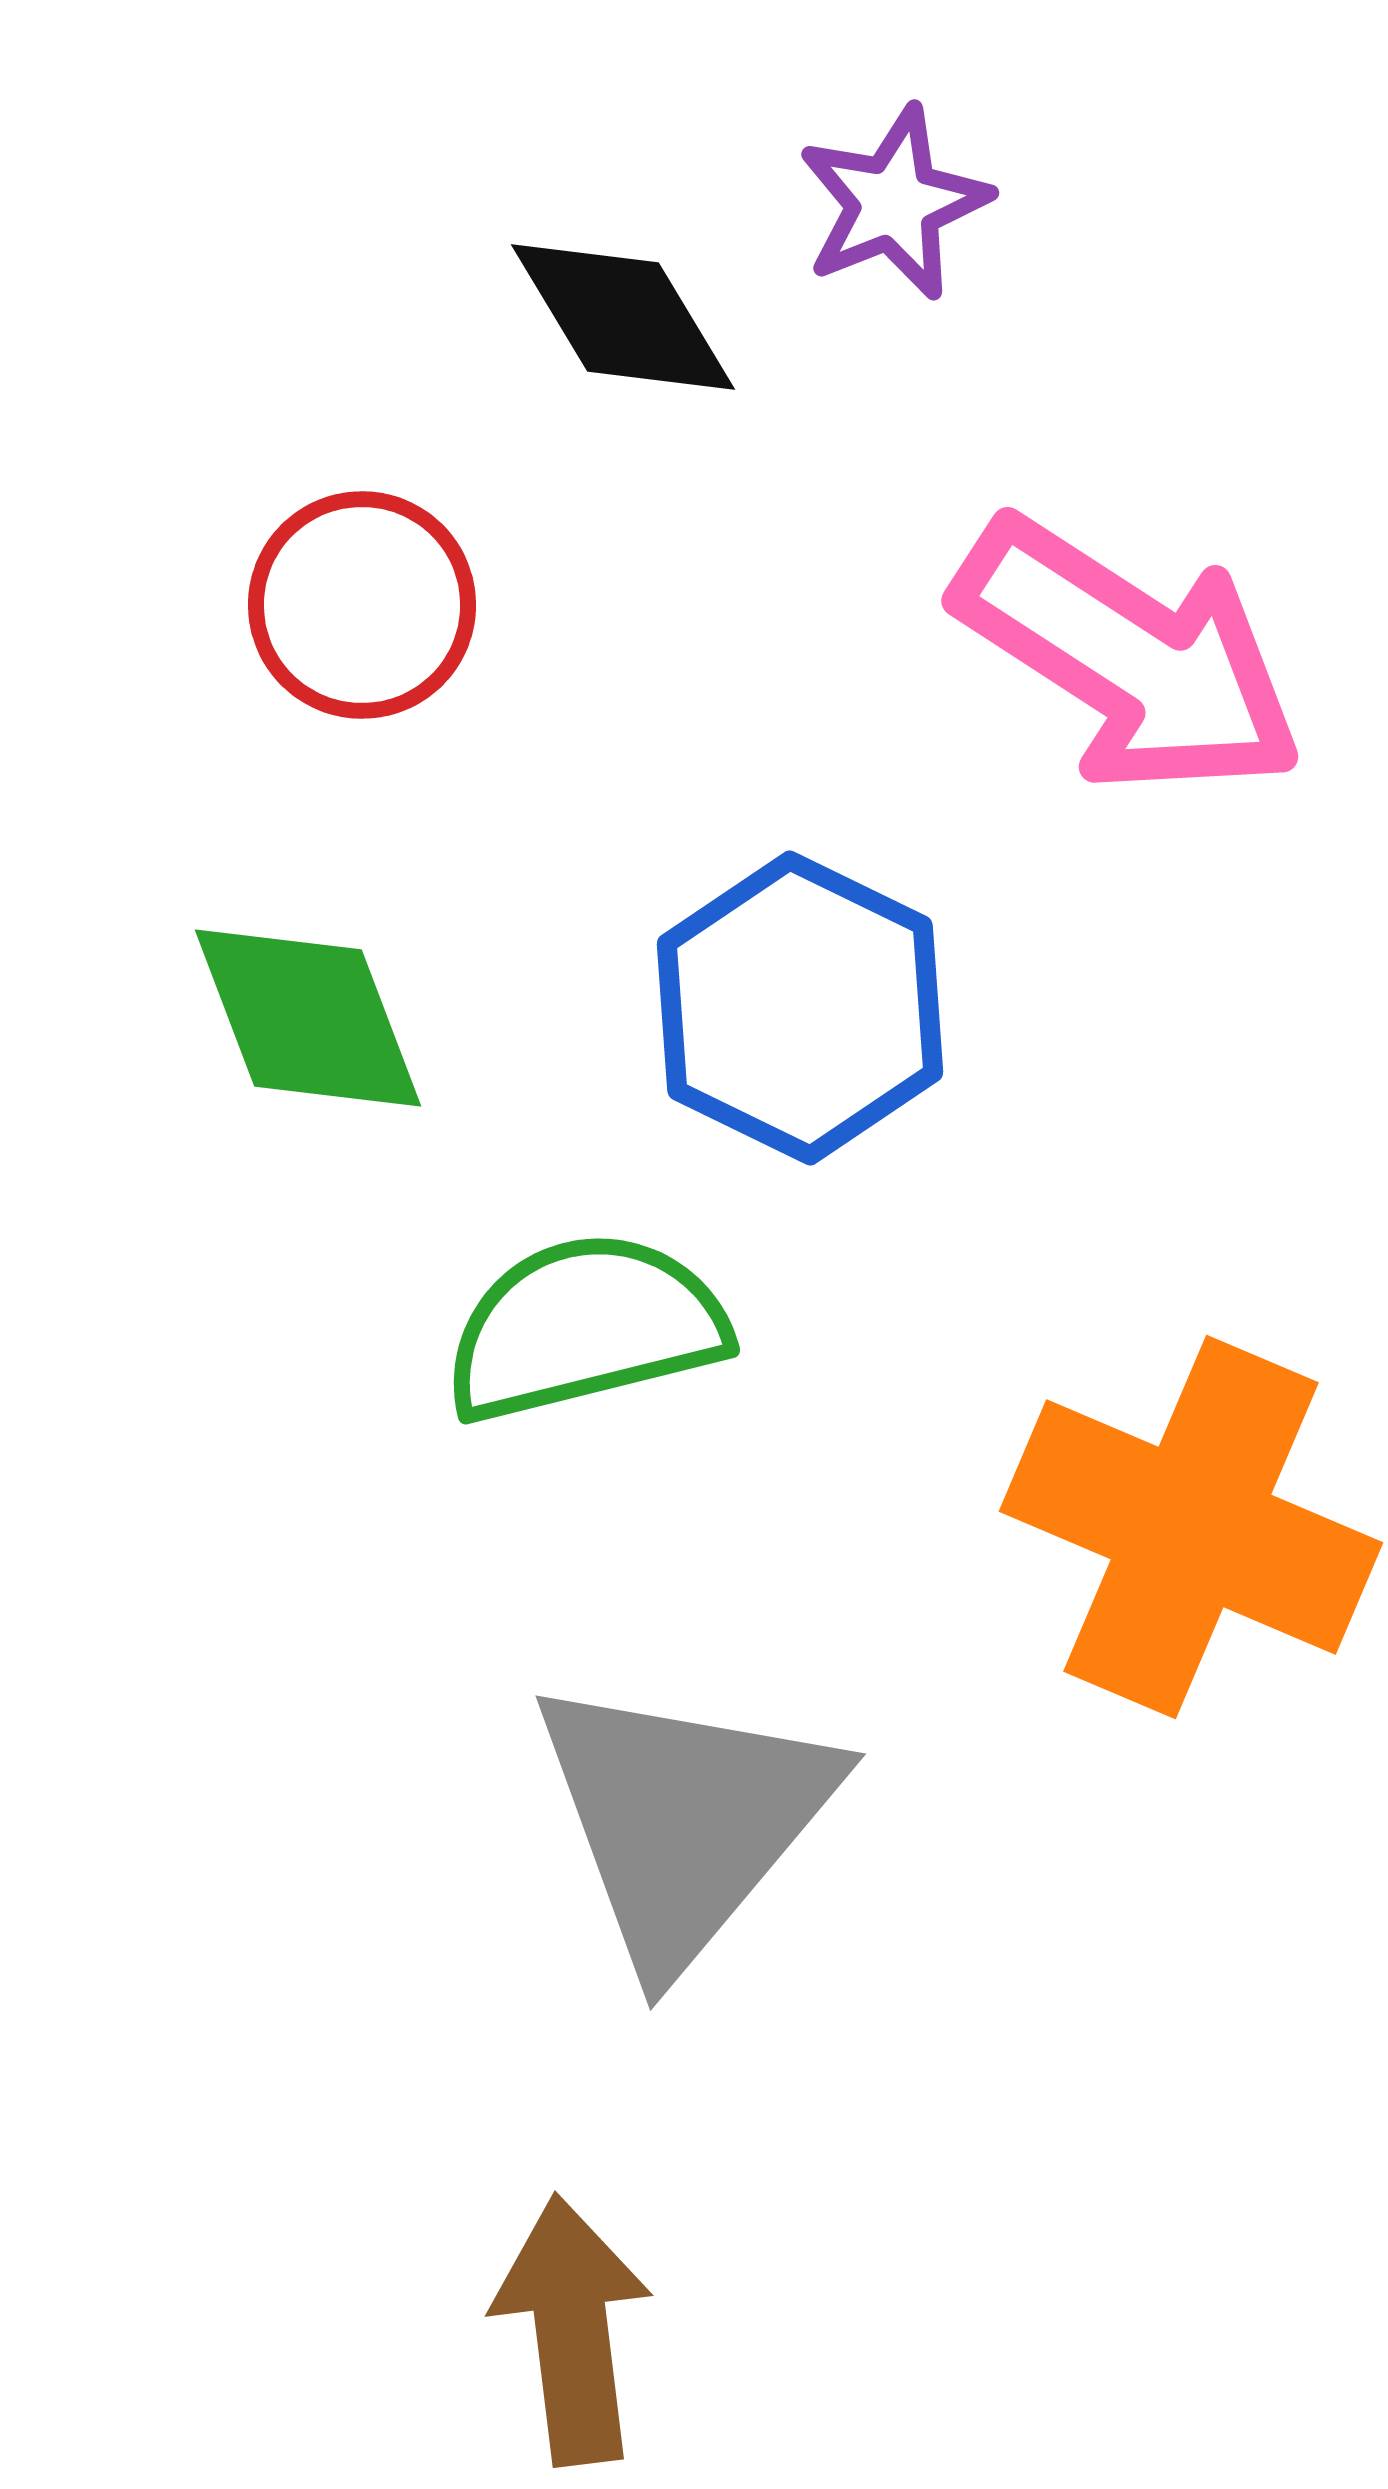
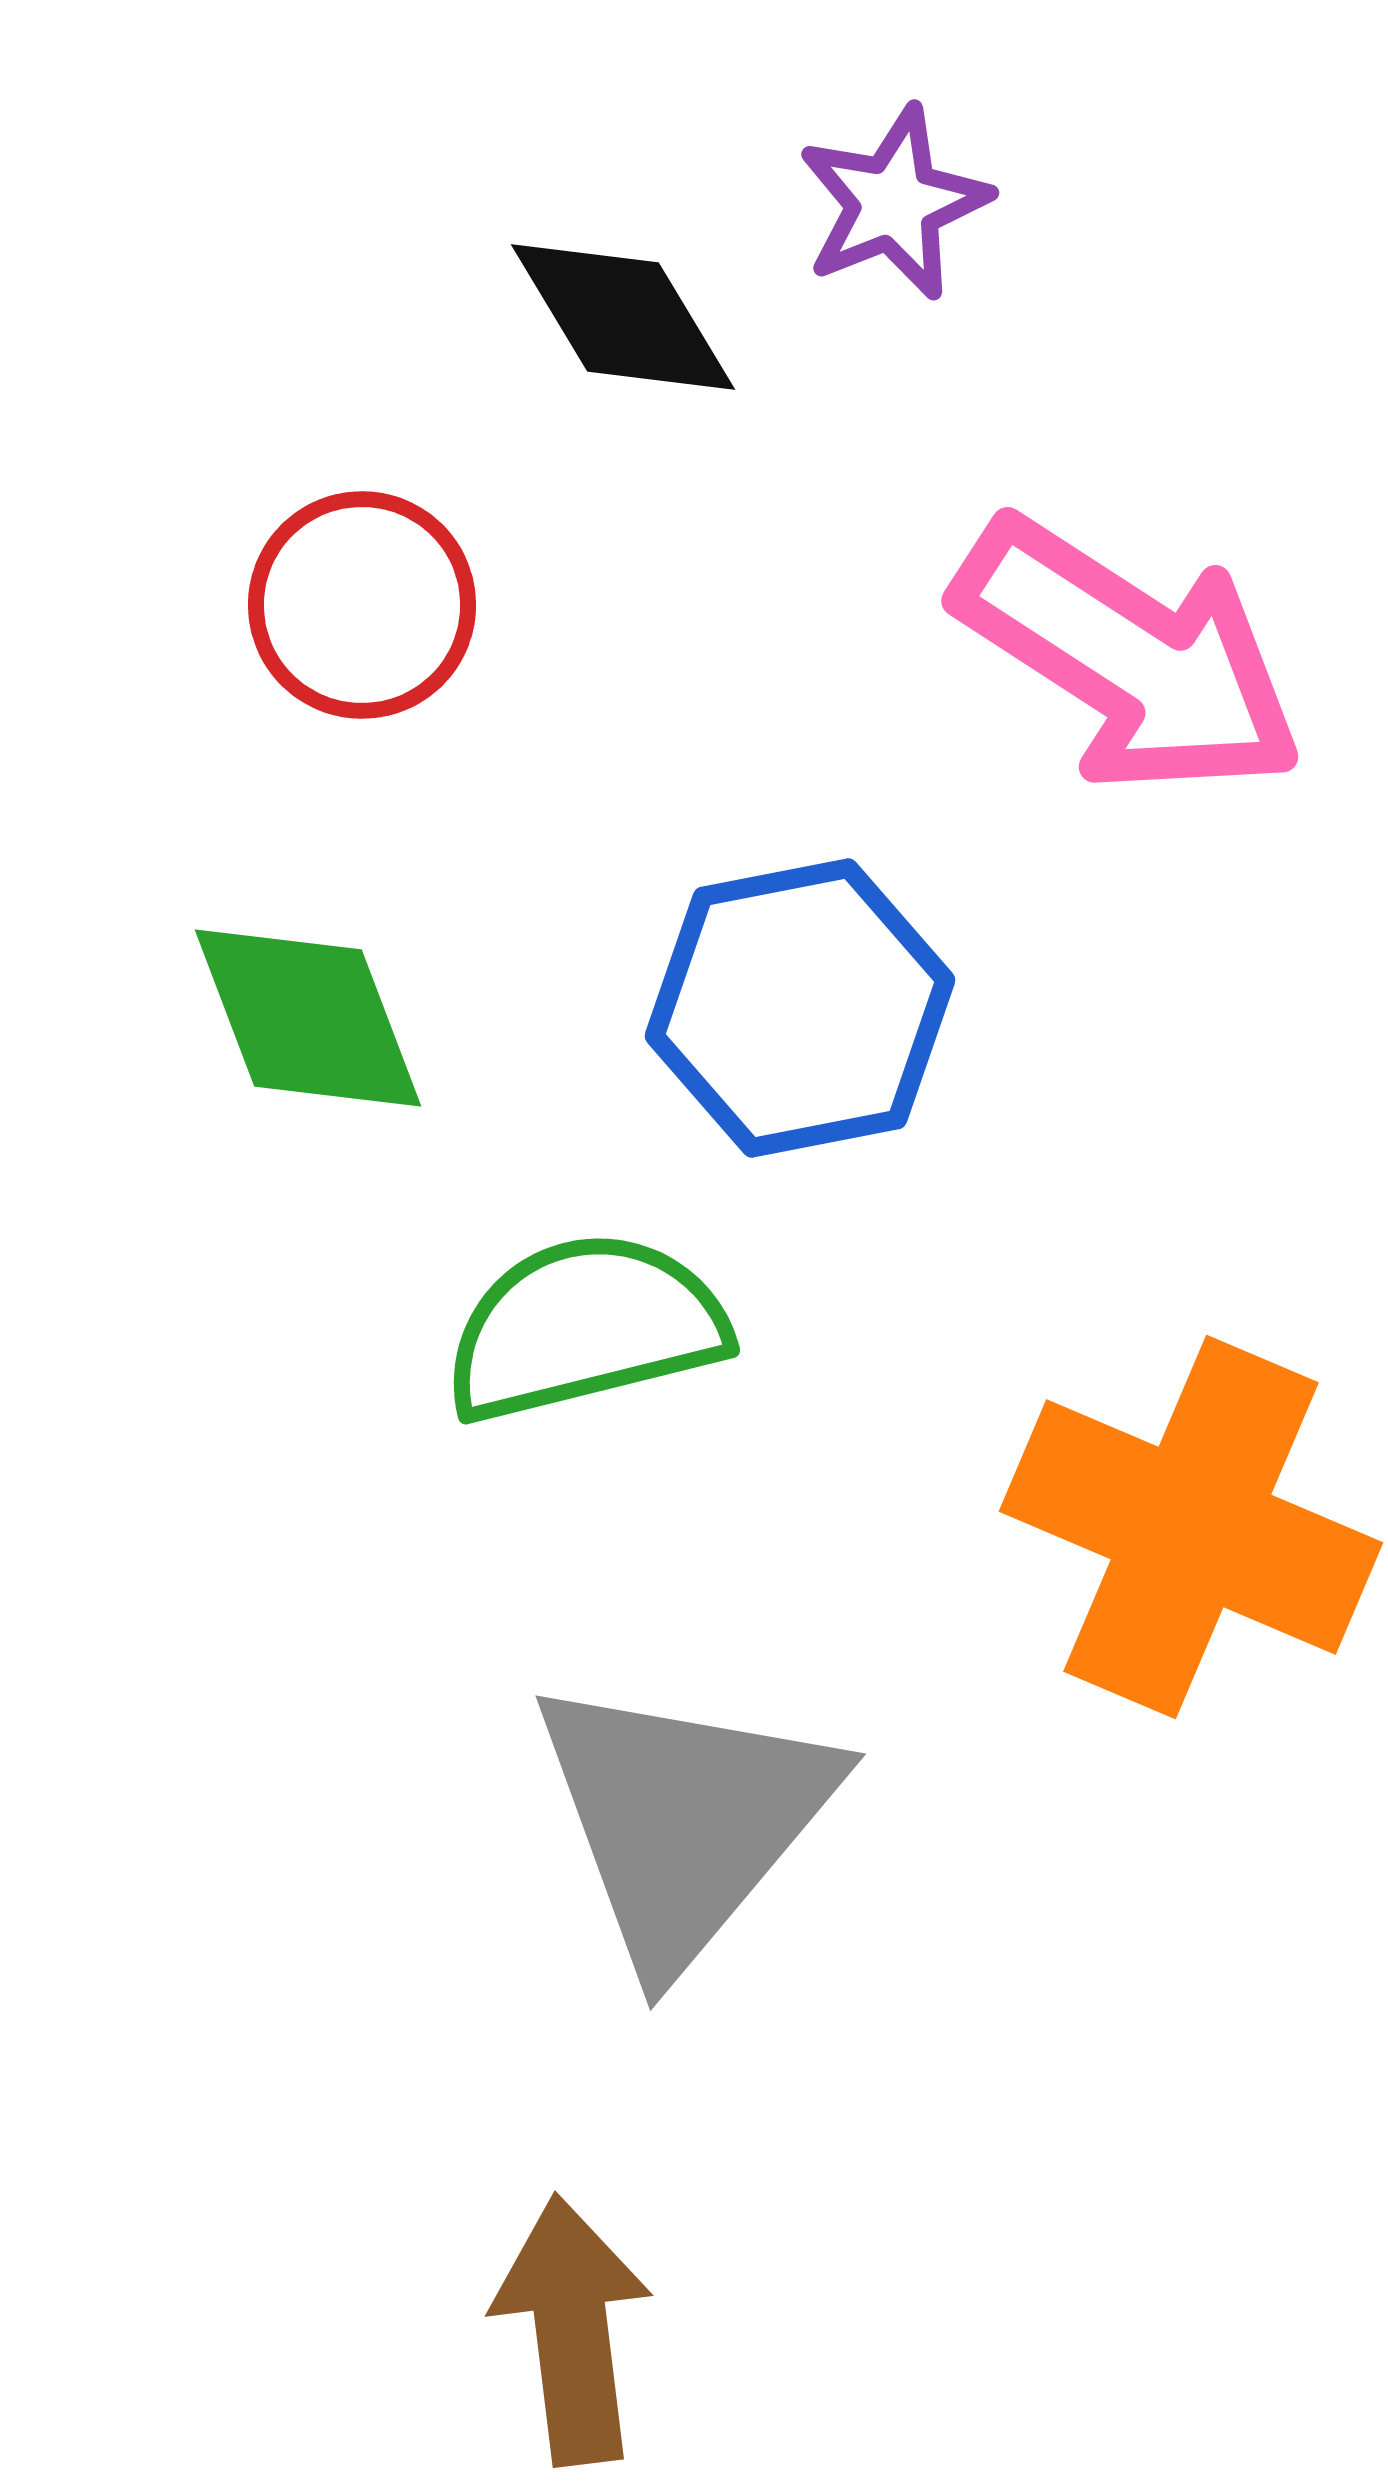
blue hexagon: rotated 23 degrees clockwise
